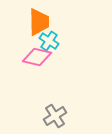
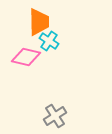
pink diamond: moved 11 px left
